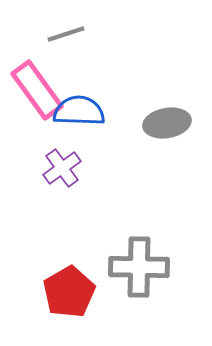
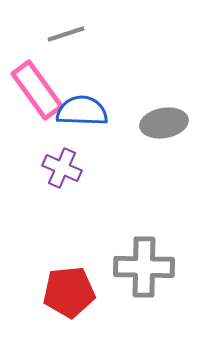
blue semicircle: moved 3 px right
gray ellipse: moved 3 px left
purple cross: rotated 30 degrees counterclockwise
gray cross: moved 5 px right
red pentagon: rotated 24 degrees clockwise
